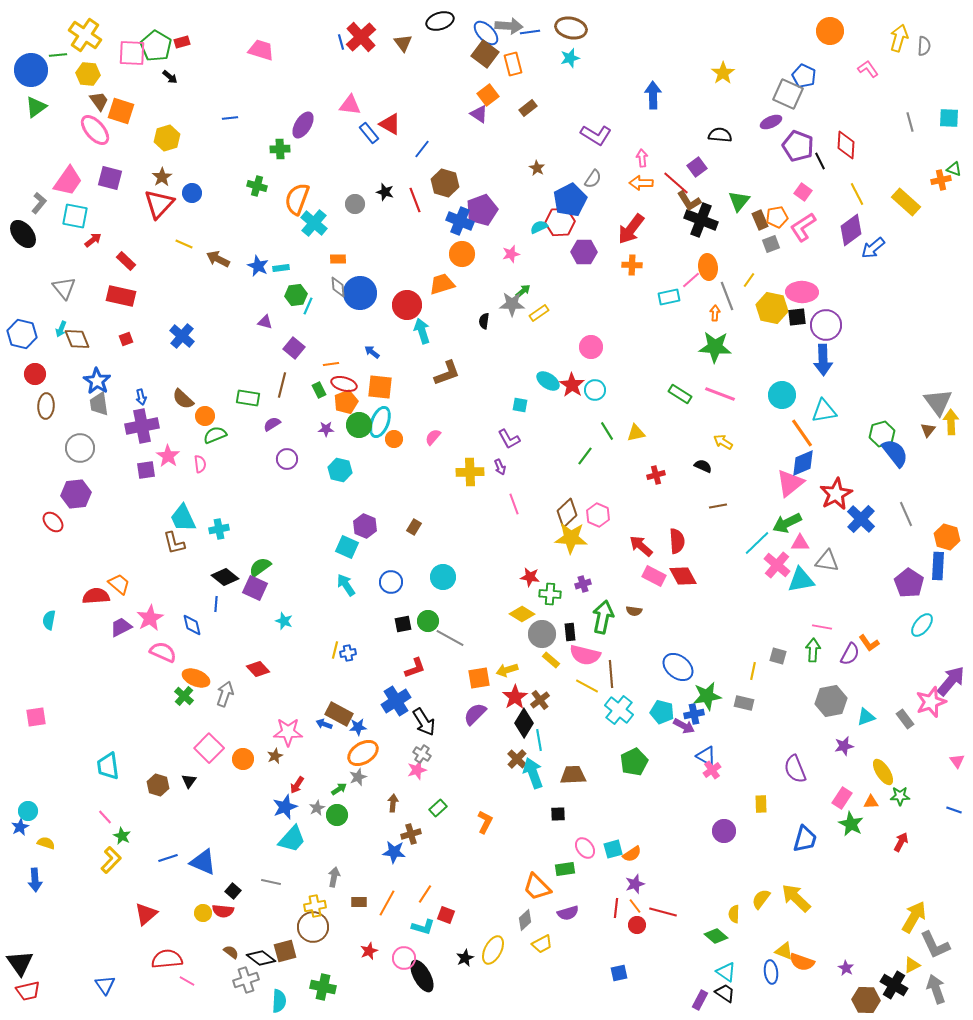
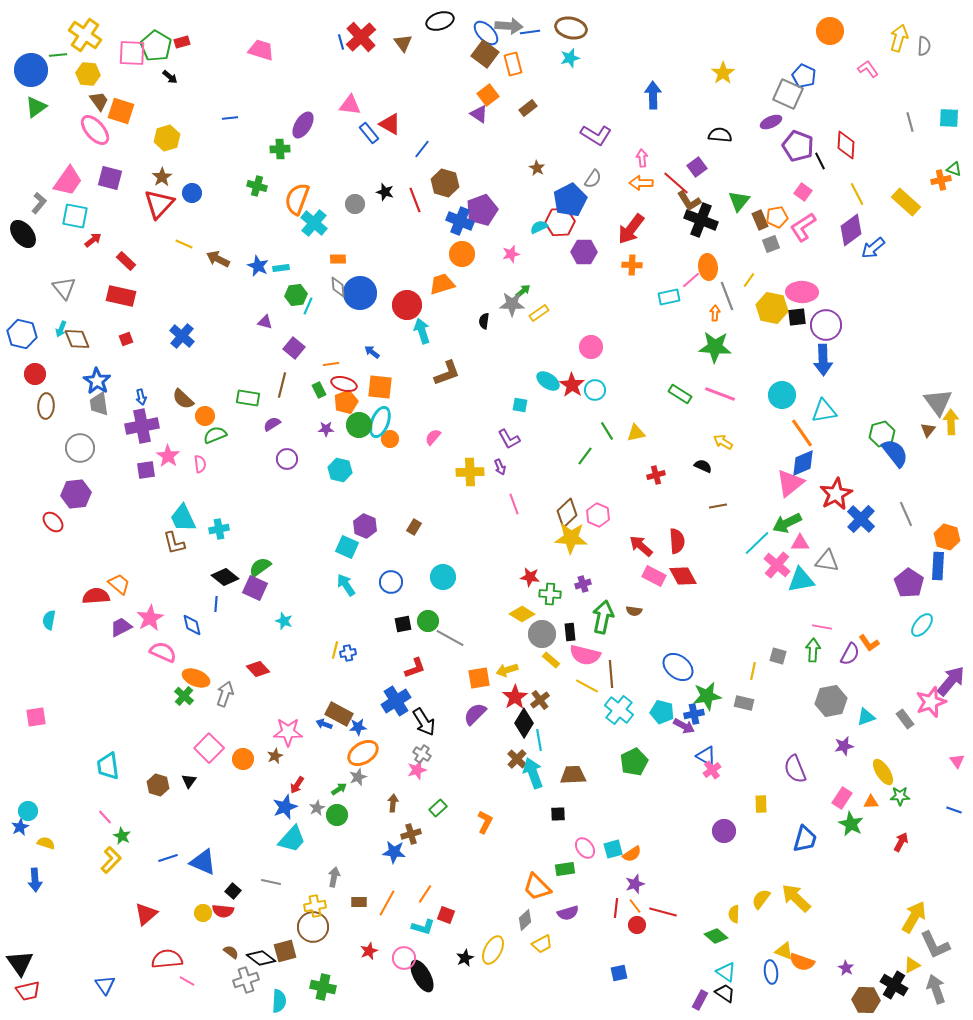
orange circle at (394, 439): moved 4 px left
